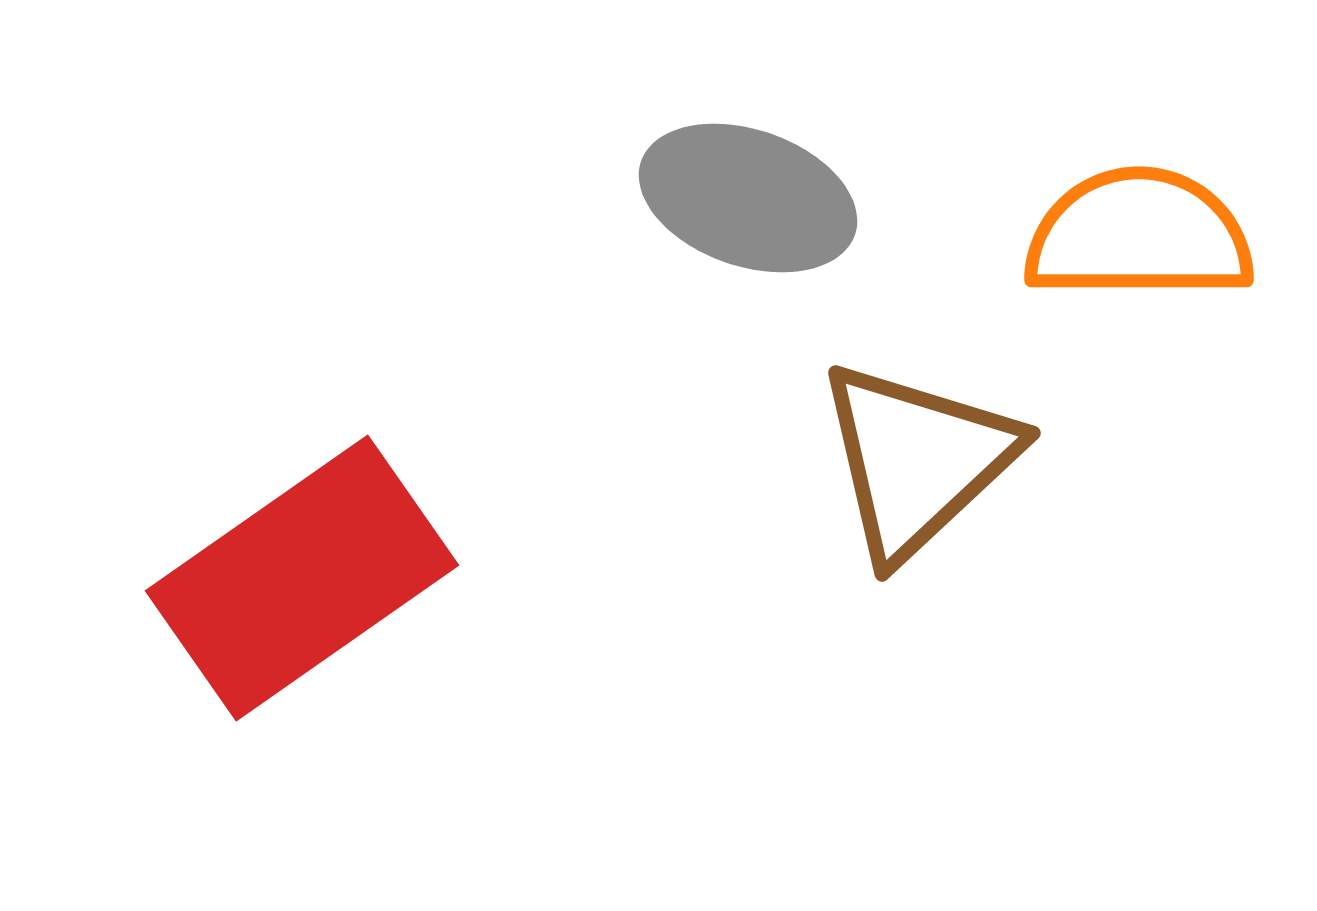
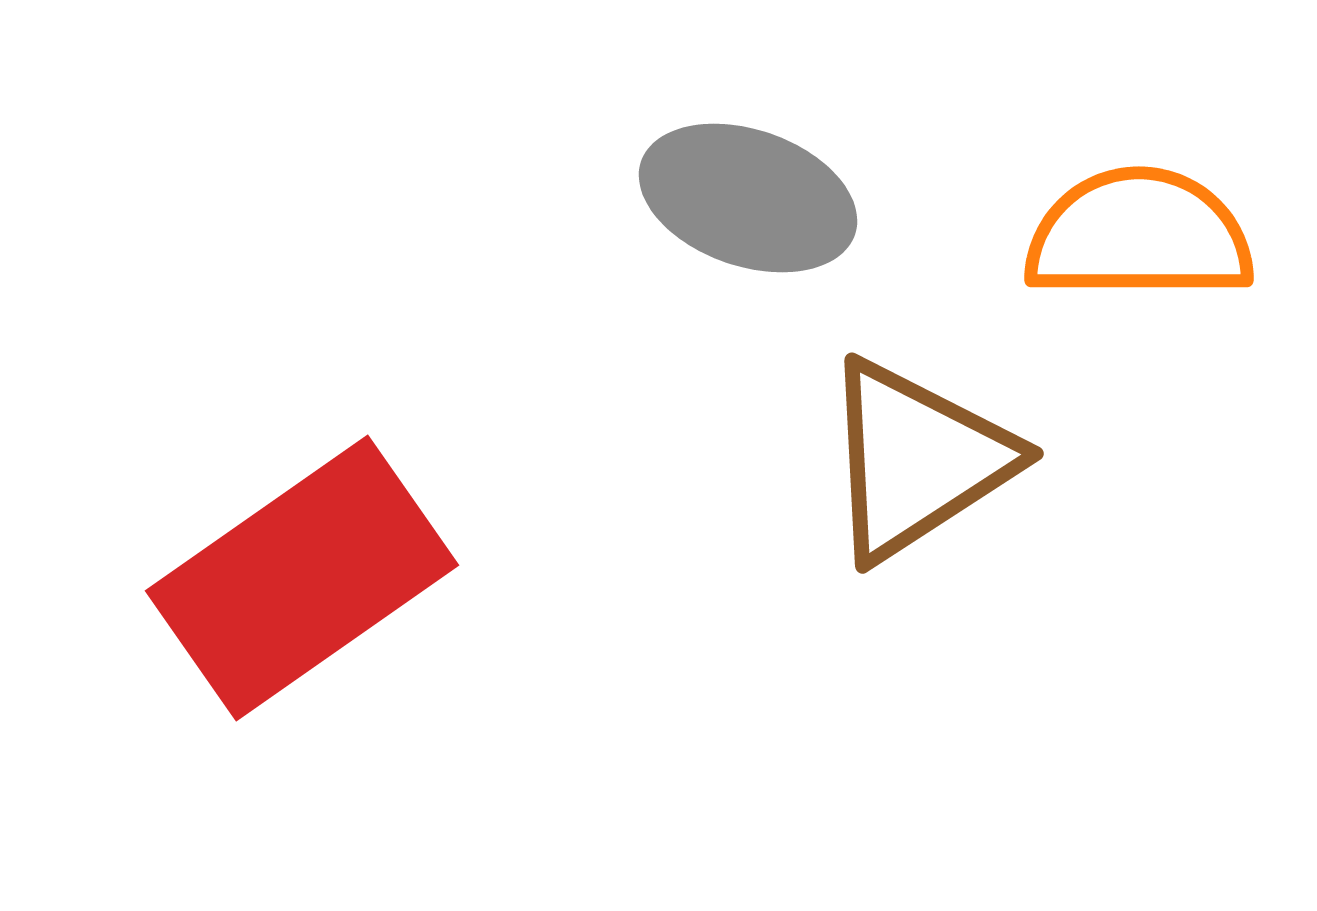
brown triangle: rotated 10 degrees clockwise
